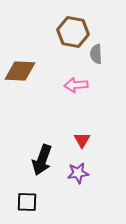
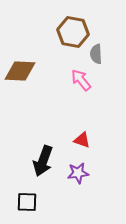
pink arrow: moved 5 px right, 5 px up; rotated 55 degrees clockwise
red triangle: rotated 42 degrees counterclockwise
black arrow: moved 1 px right, 1 px down
